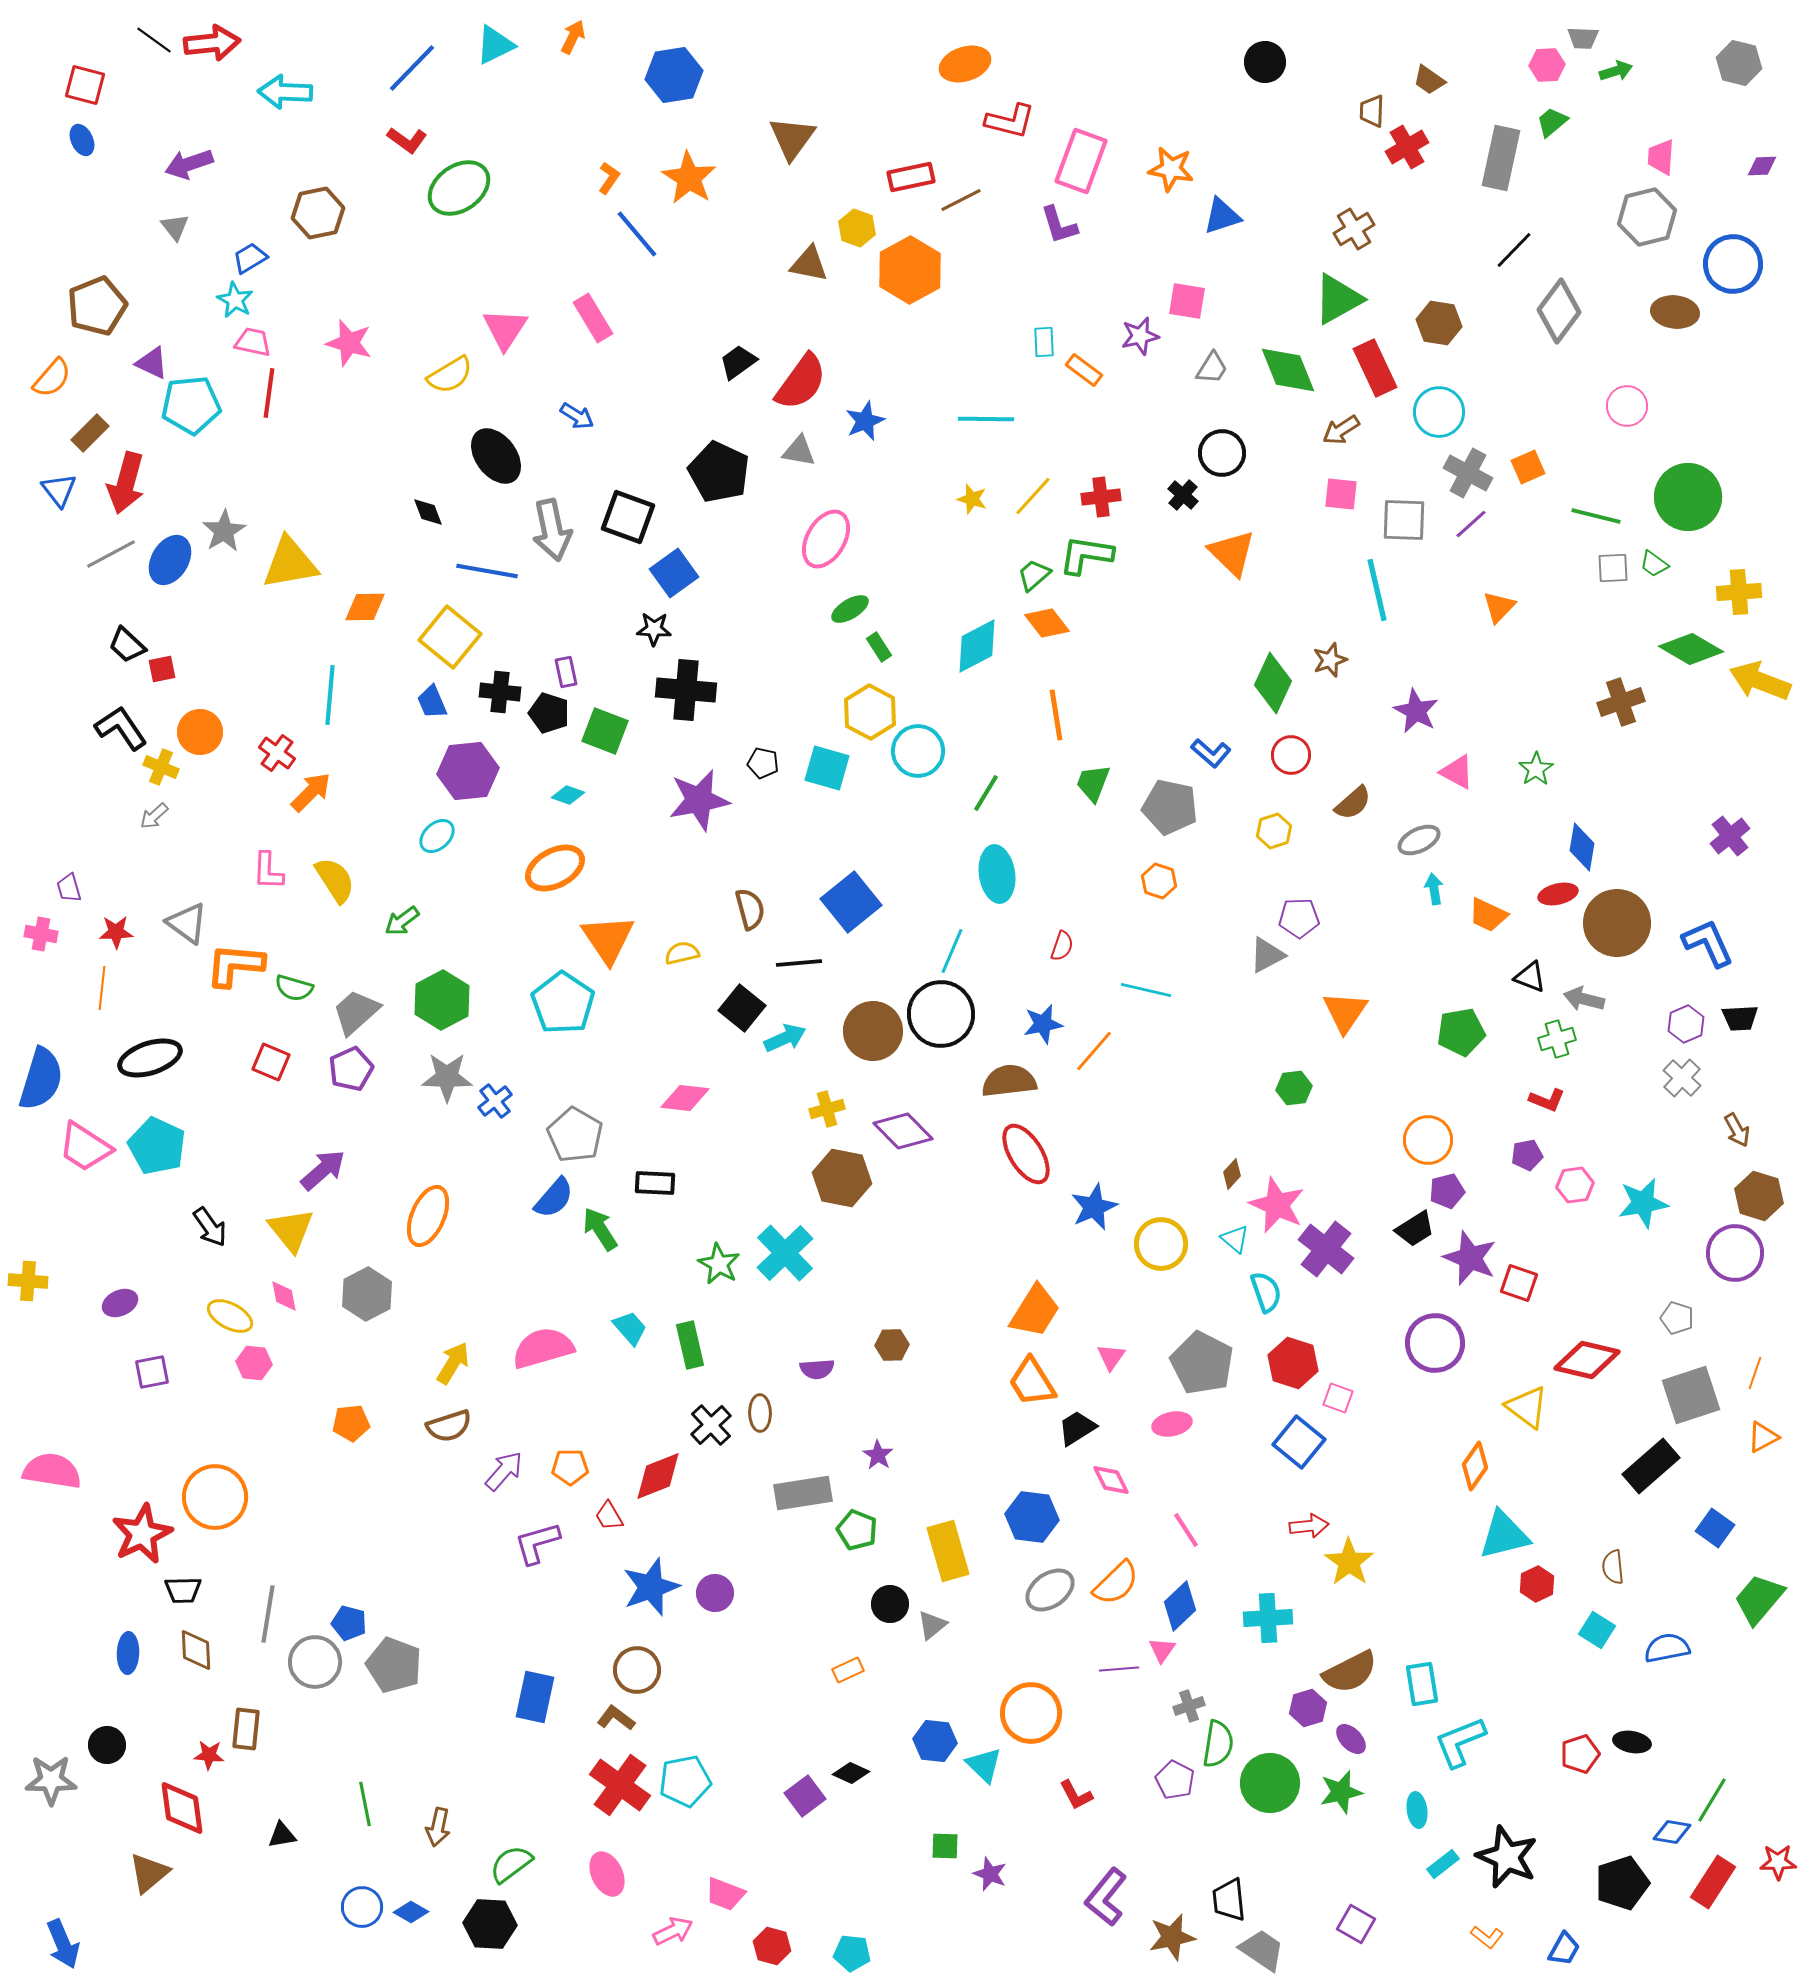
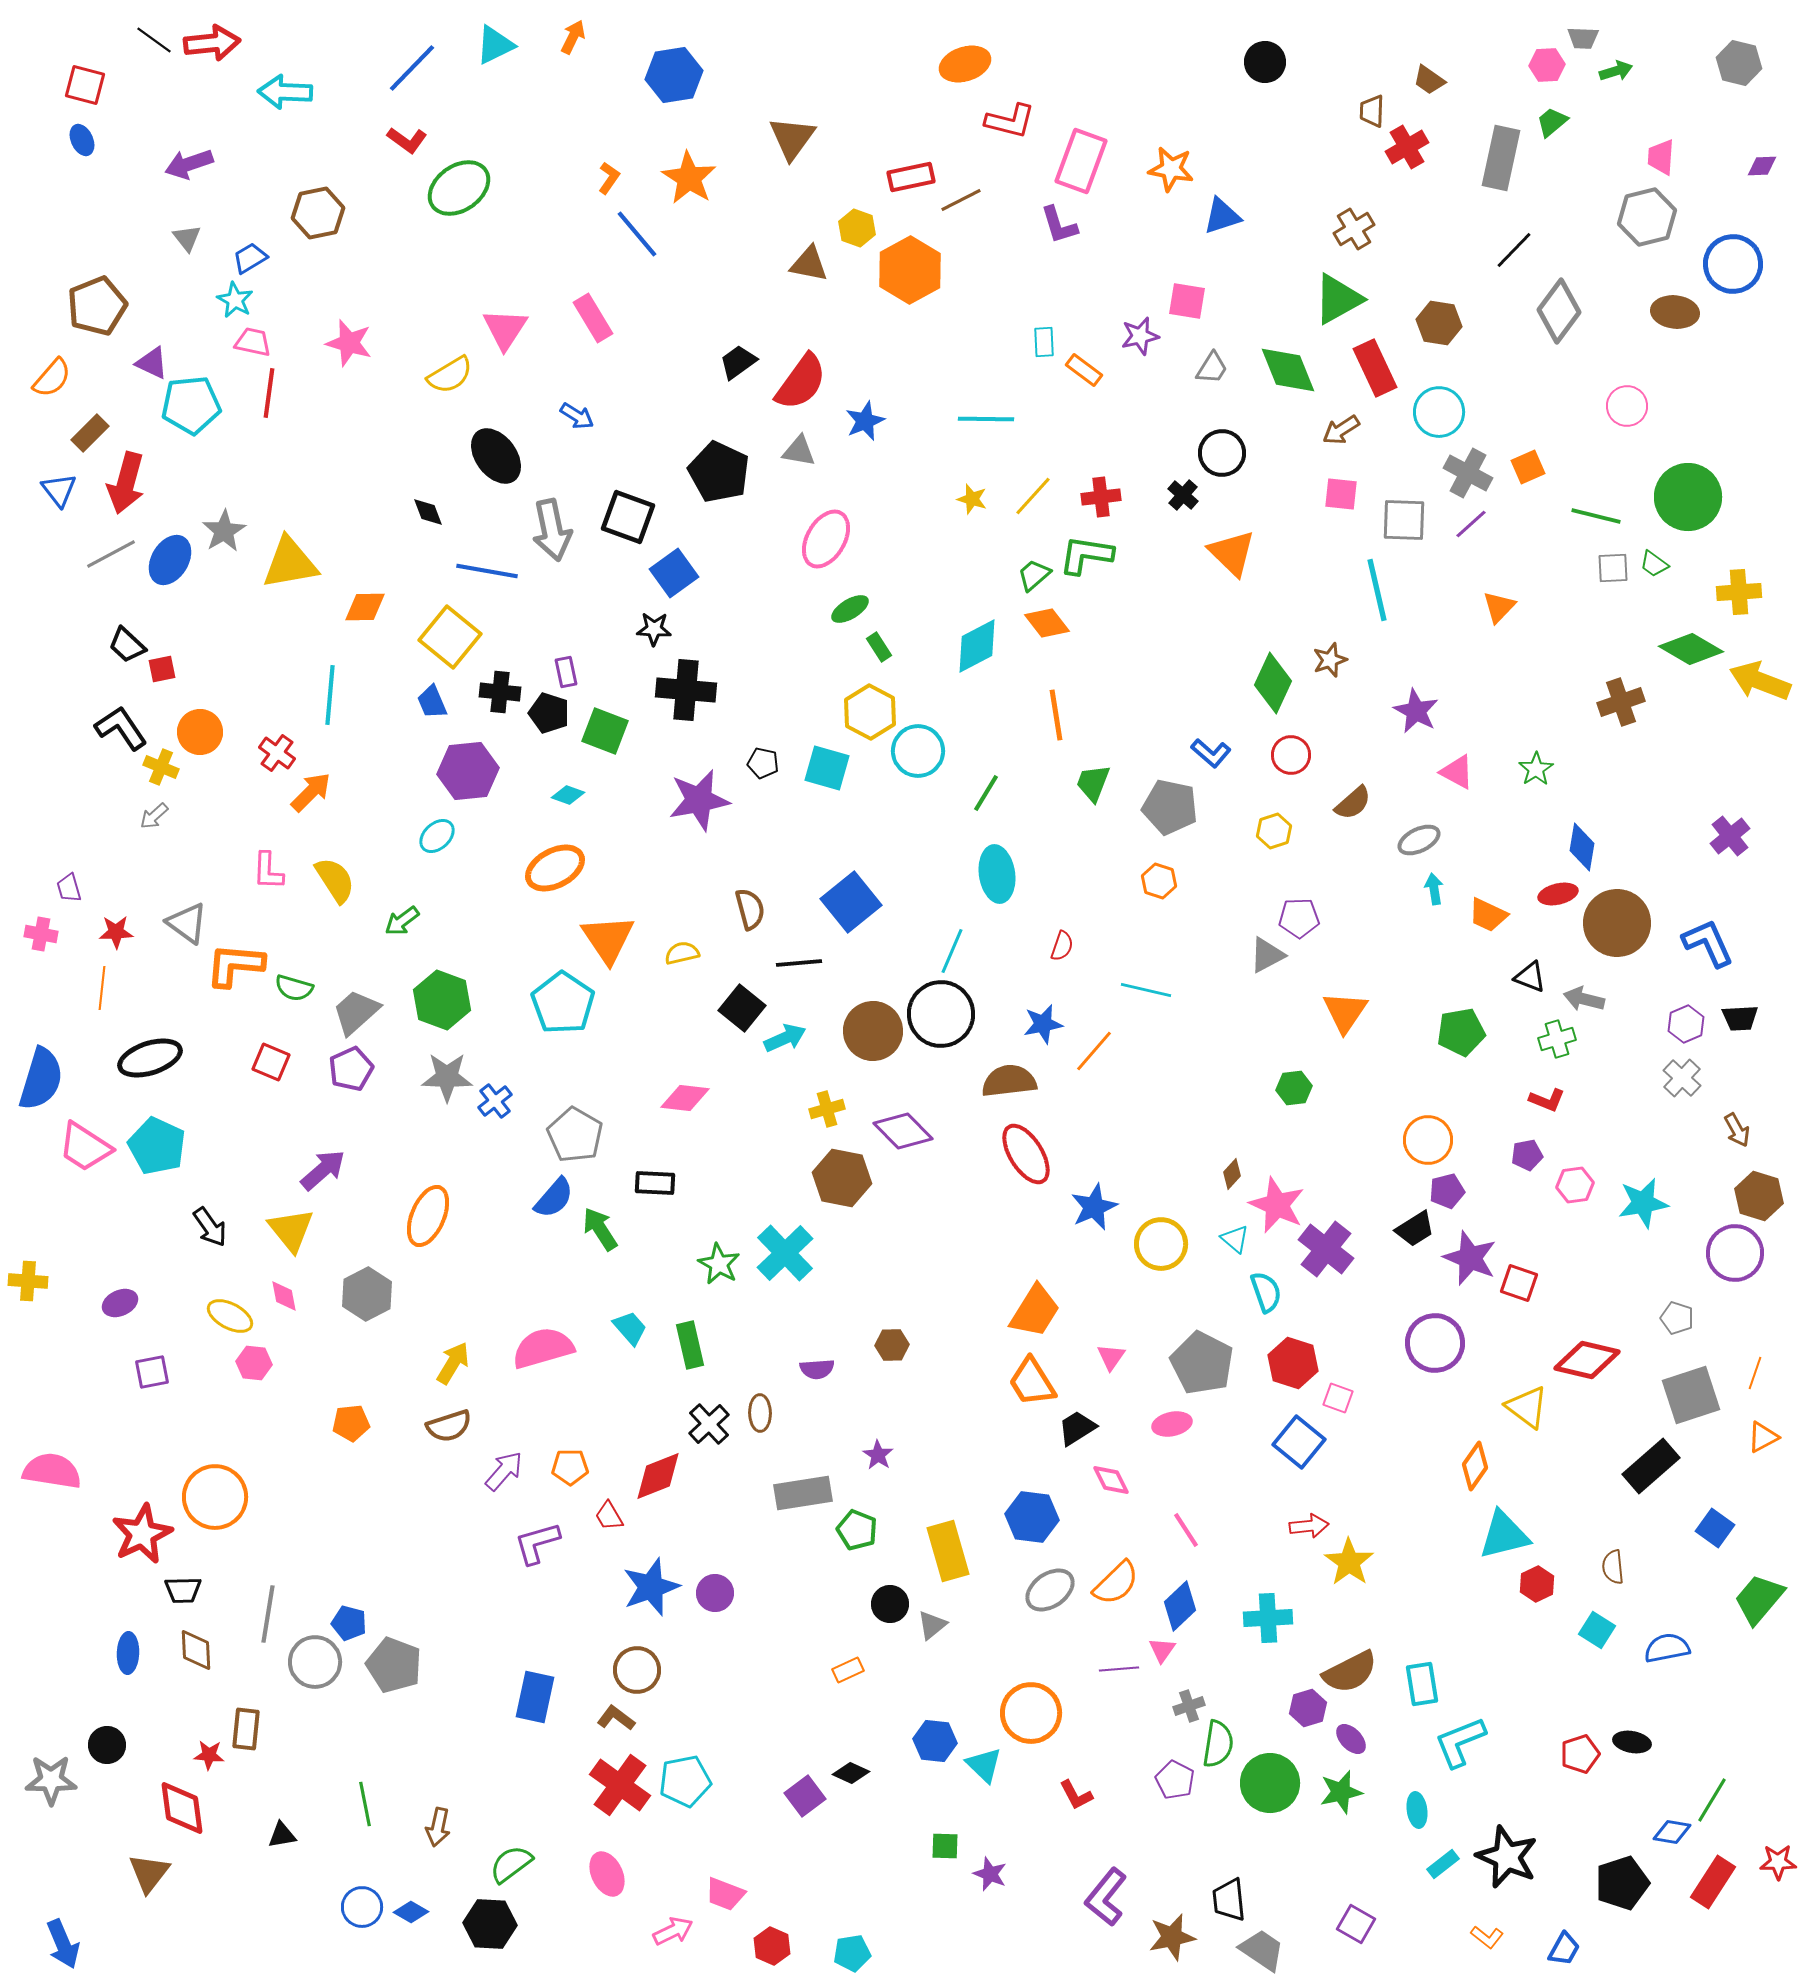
gray triangle at (175, 227): moved 12 px right, 11 px down
green hexagon at (442, 1000): rotated 12 degrees counterclockwise
black cross at (711, 1425): moved 2 px left, 1 px up
brown triangle at (149, 1873): rotated 12 degrees counterclockwise
red hexagon at (772, 1946): rotated 9 degrees clockwise
cyan pentagon at (852, 1953): rotated 15 degrees counterclockwise
